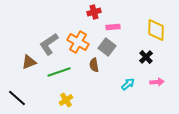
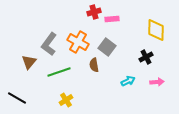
pink rectangle: moved 1 px left, 8 px up
gray L-shape: rotated 20 degrees counterclockwise
black cross: rotated 16 degrees clockwise
brown triangle: rotated 28 degrees counterclockwise
cyan arrow: moved 3 px up; rotated 16 degrees clockwise
black line: rotated 12 degrees counterclockwise
